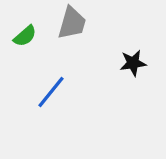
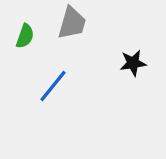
green semicircle: rotated 30 degrees counterclockwise
blue line: moved 2 px right, 6 px up
